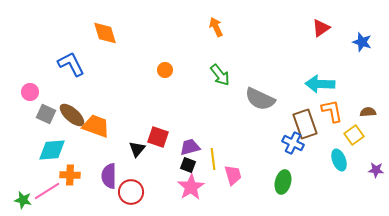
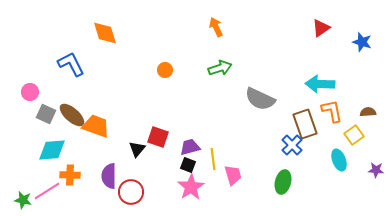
green arrow: moved 7 px up; rotated 70 degrees counterclockwise
blue cross: moved 1 px left, 2 px down; rotated 20 degrees clockwise
